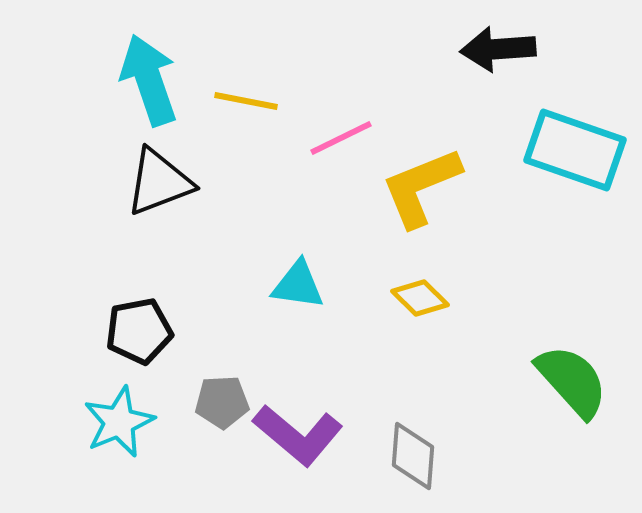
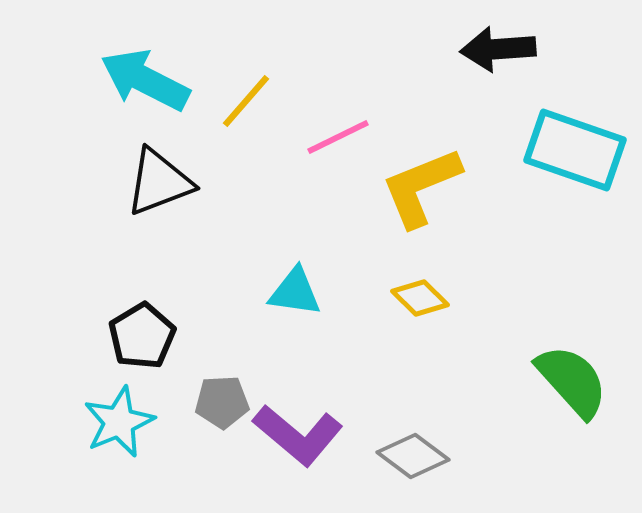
cyan arrow: moved 4 px left; rotated 44 degrees counterclockwise
yellow line: rotated 60 degrees counterclockwise
pink line: moved 3 px left, 1 px up
cyan triangle: moved 3 px left, 7 px down
black pentagon: moved 3 px right, 5 px down; rotated 20 degrees counterclockwise
gray diamond: rotated 58 degrees counterclockwise
